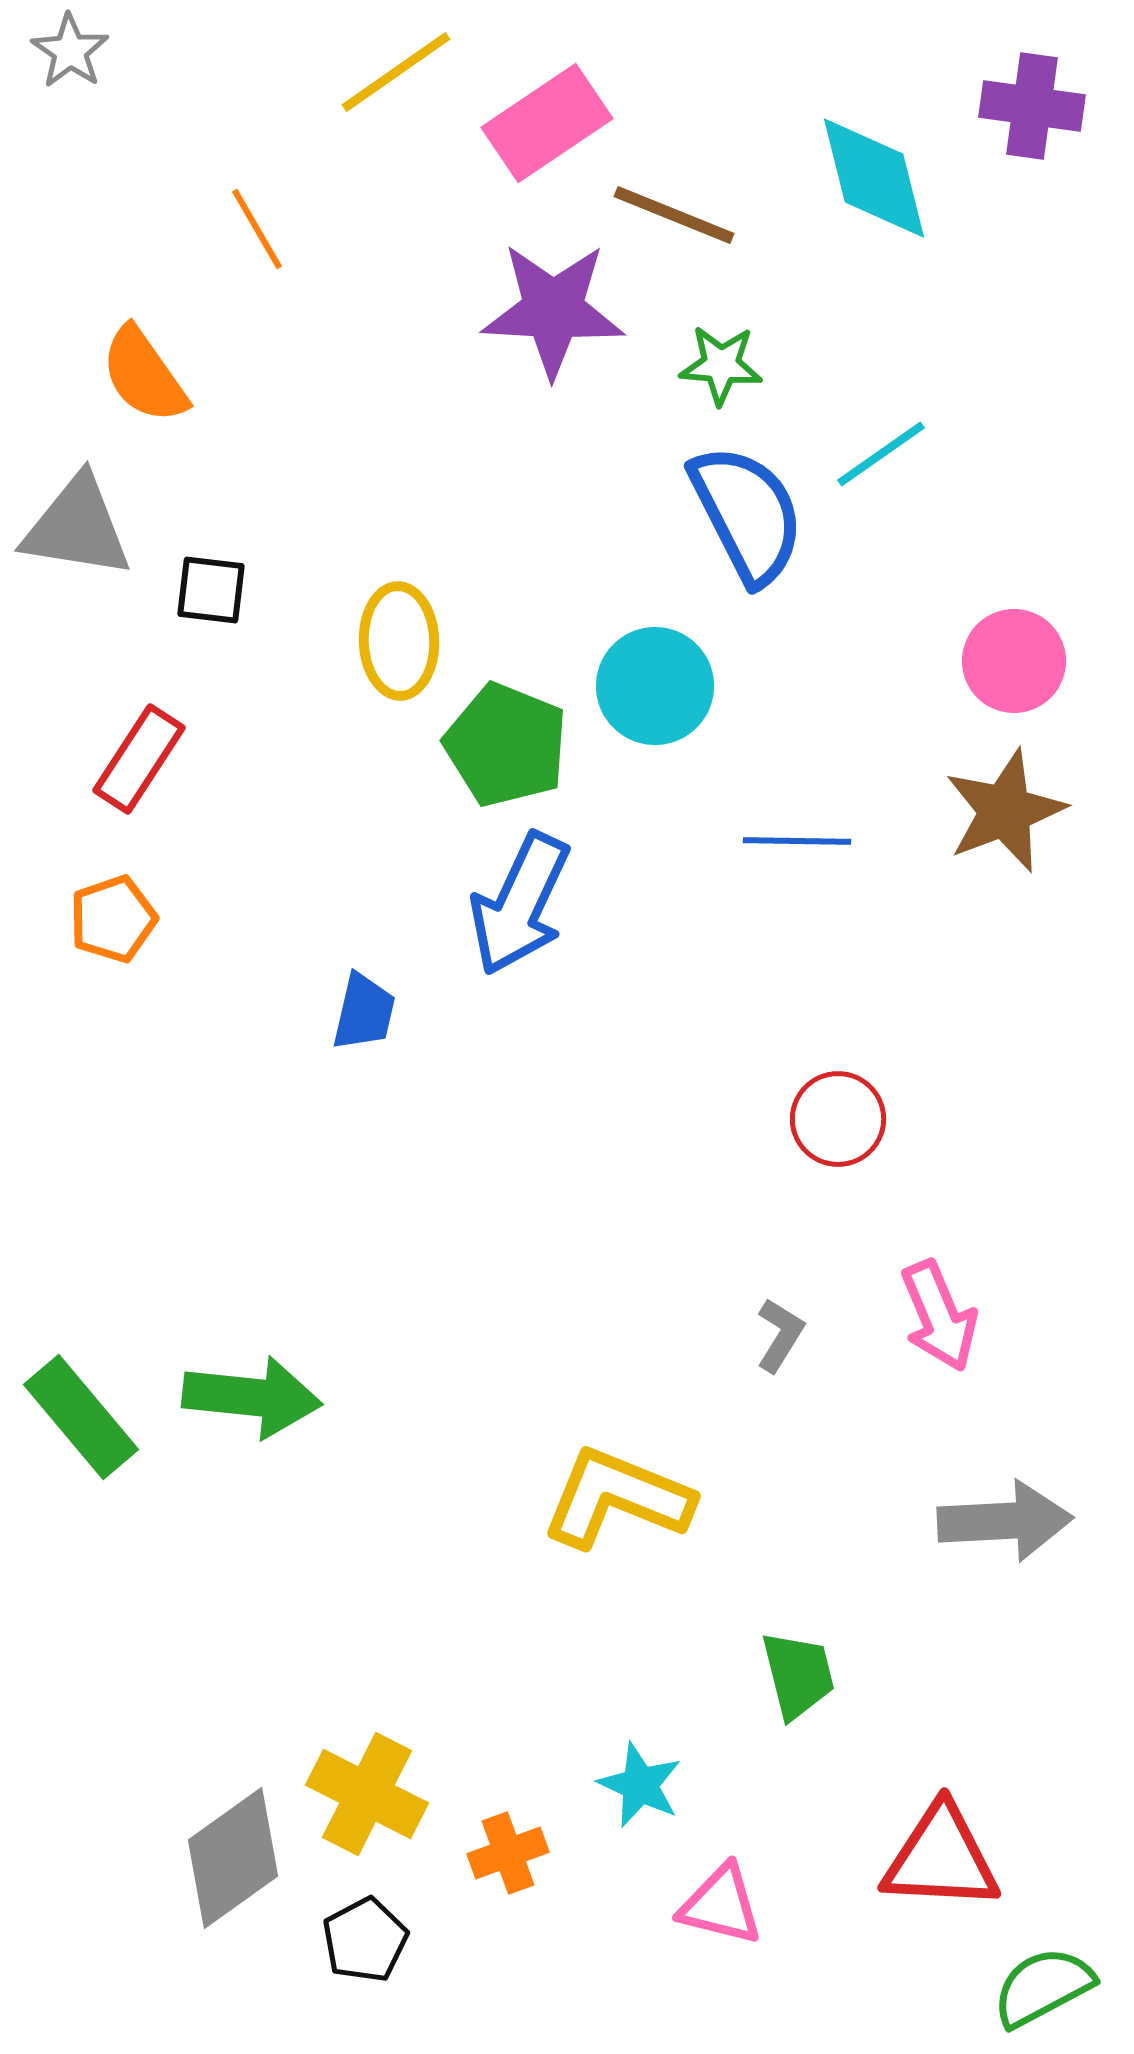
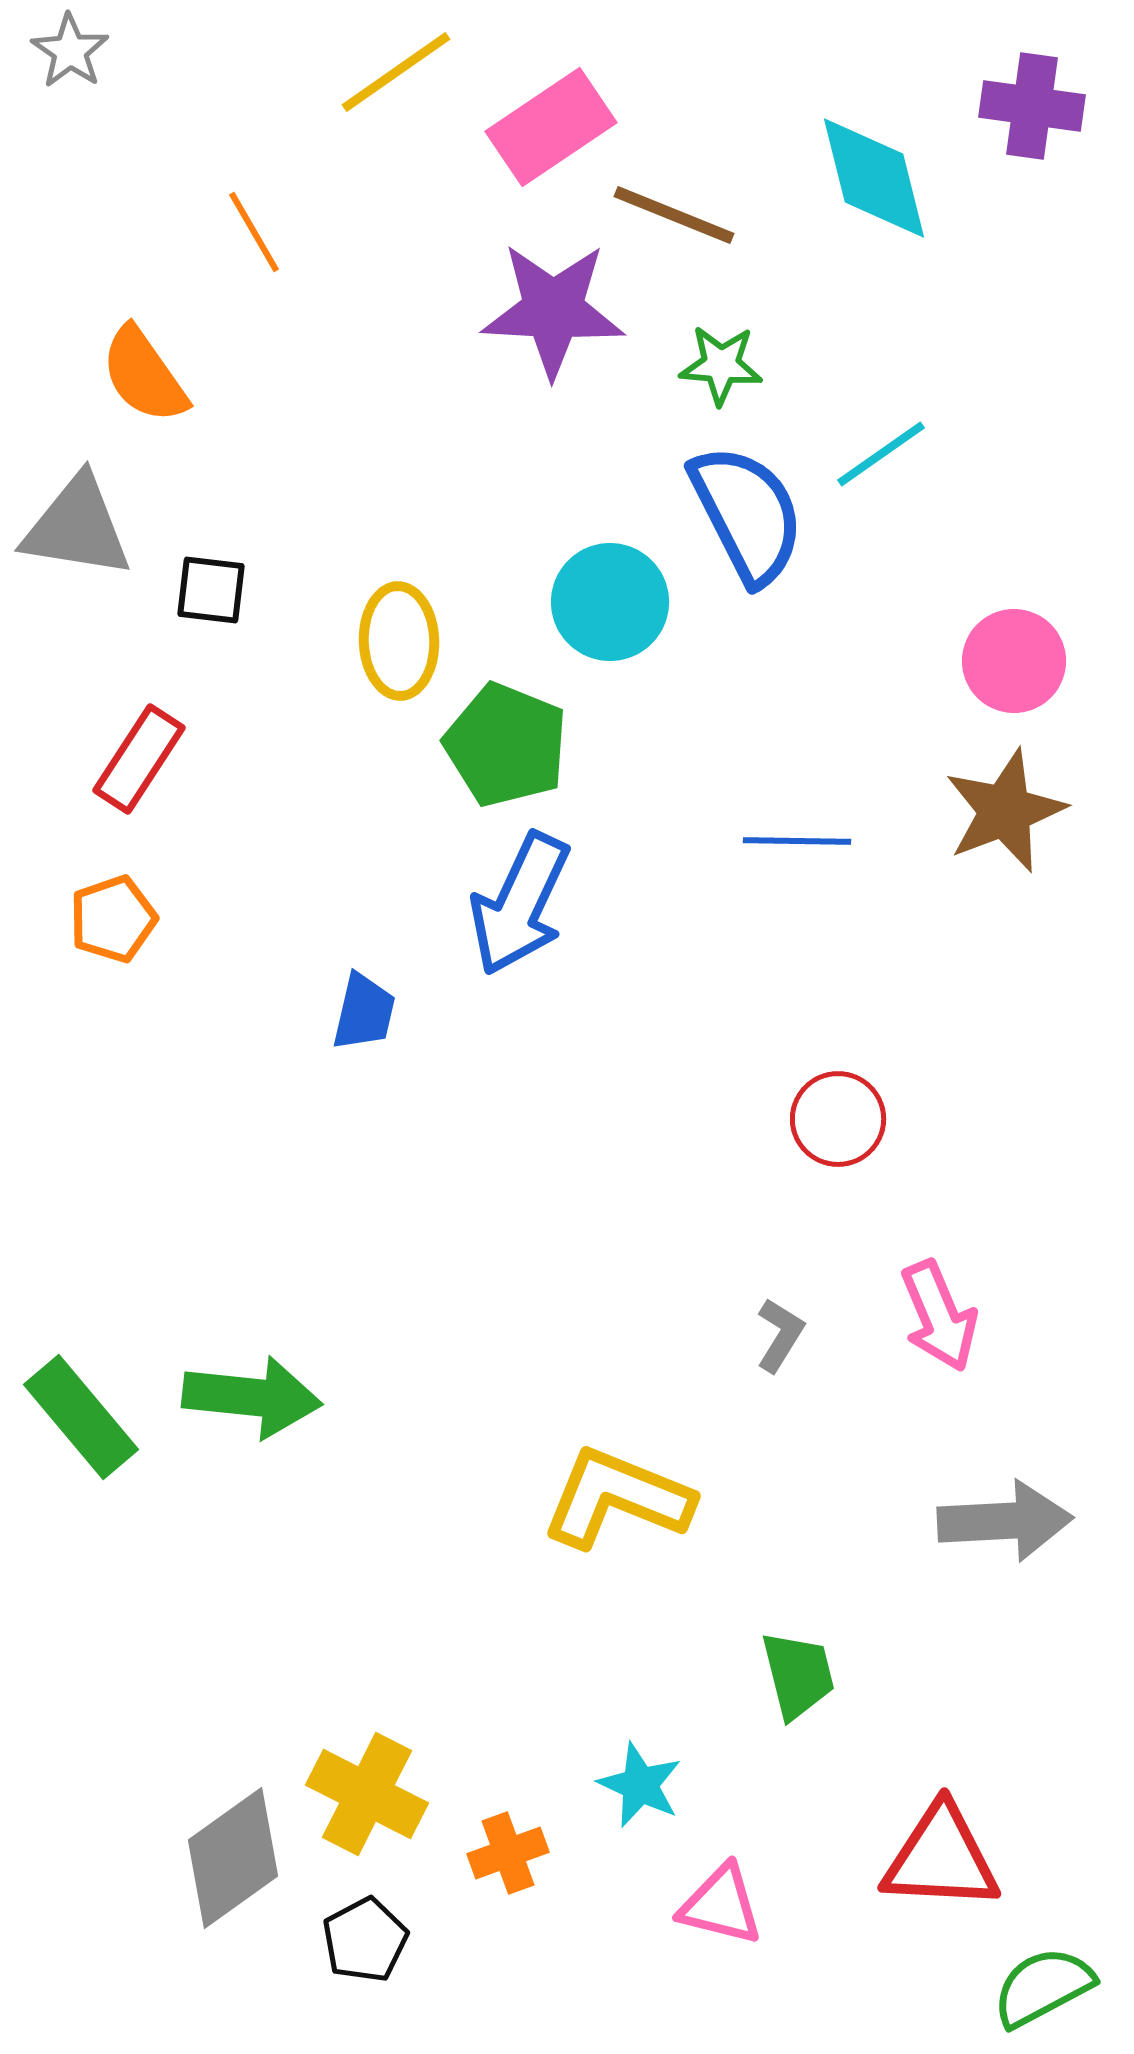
pink rectangle: moved 4 px right, 4 px down
orange line: moved 3 px left, 3 px down
cyan circle: moved 45 px left, 84 px up
